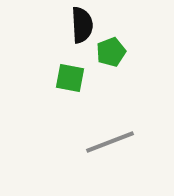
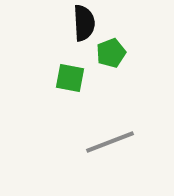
black semicircle: moved 2 px right, 2 px up
green pentagon: moved 1 px down
